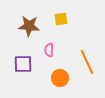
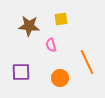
pink semicircle: moved 2 px right, 5 px up; rotated 16 degrees counterclockwise
purple square: moved 2 px left, 8 px down
